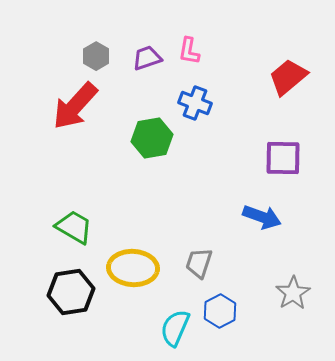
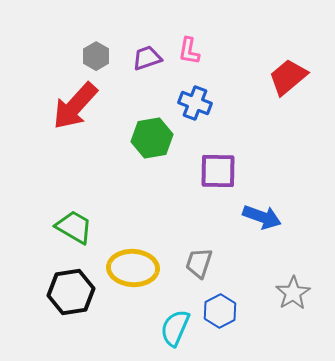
purple square: moved 65 px left, 13 px down
